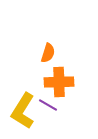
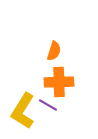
orange semicircle: moved 6 px right, 2 px up
